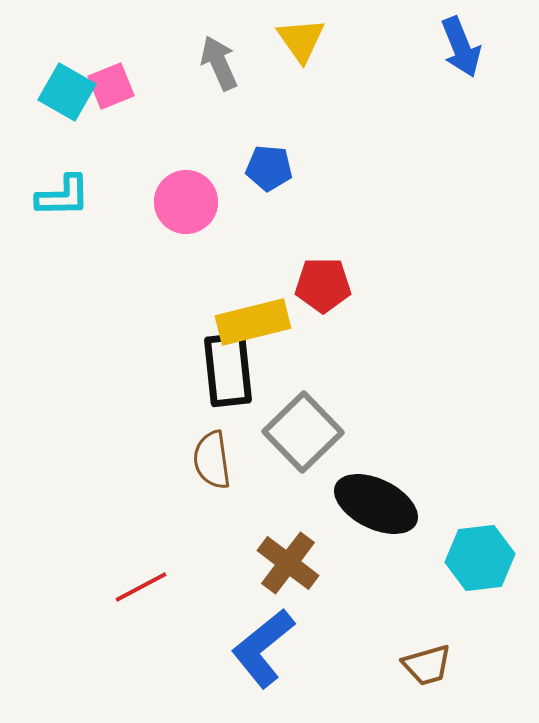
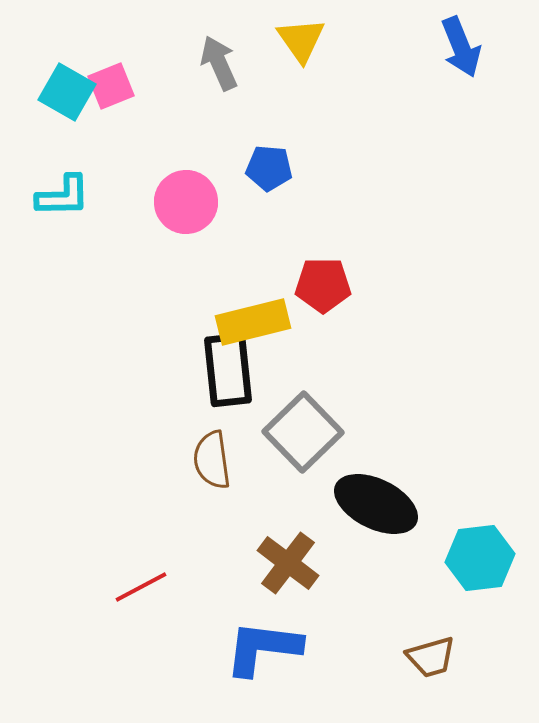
blue L-shape: rotated 46 degrees clockwise
brown trapezoid: moved 4 px right, 8 px up
